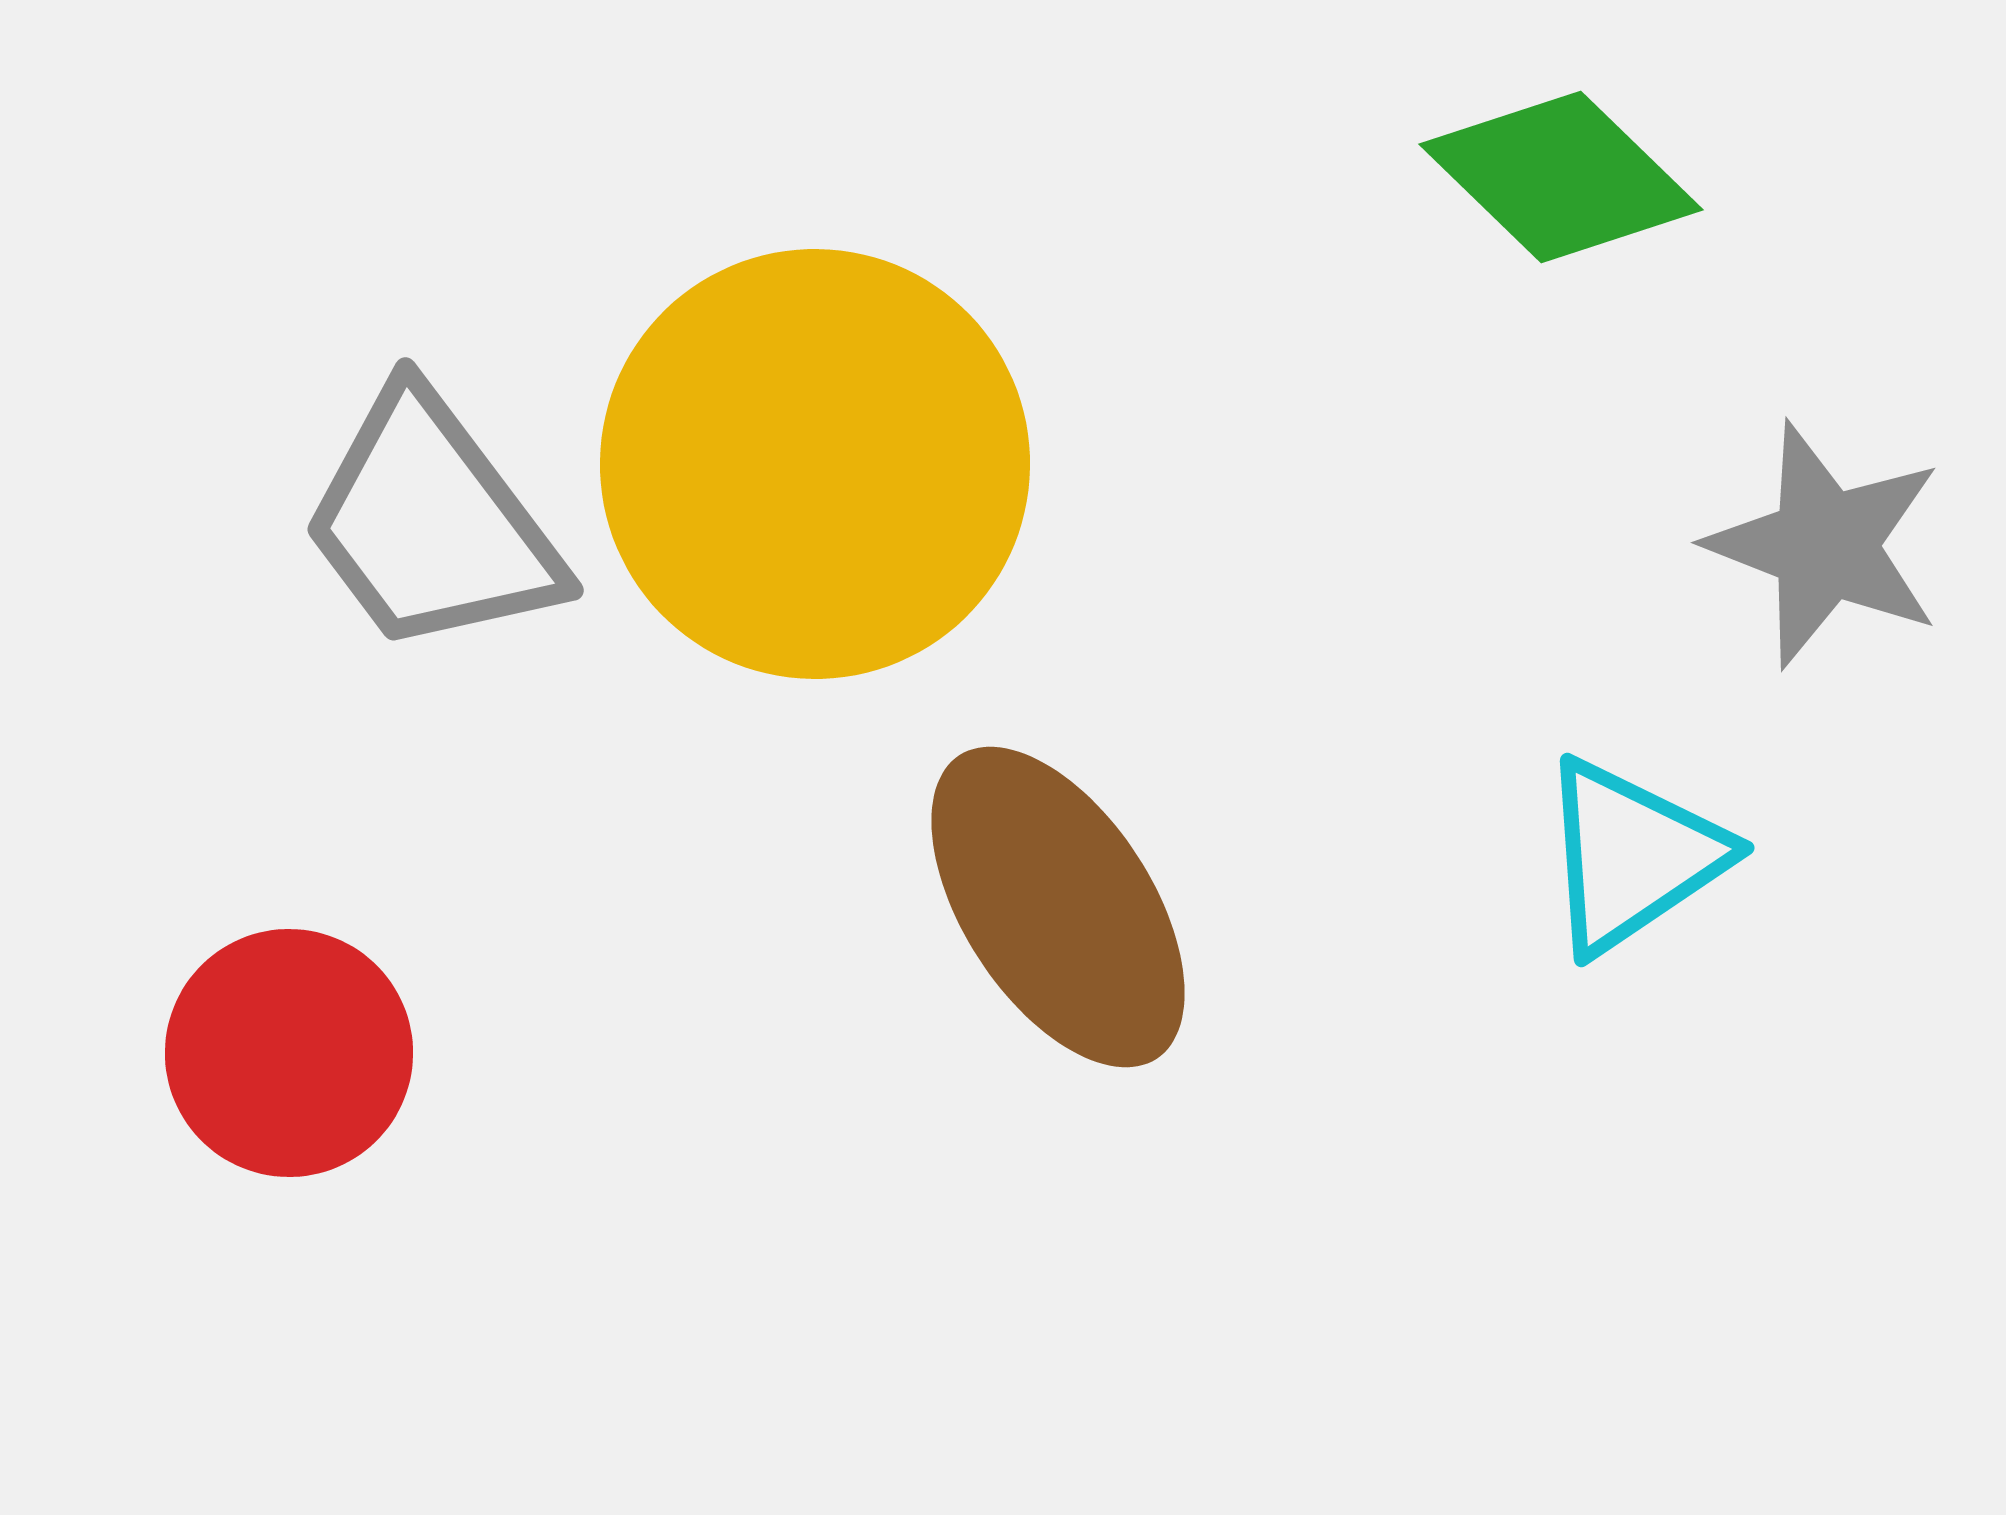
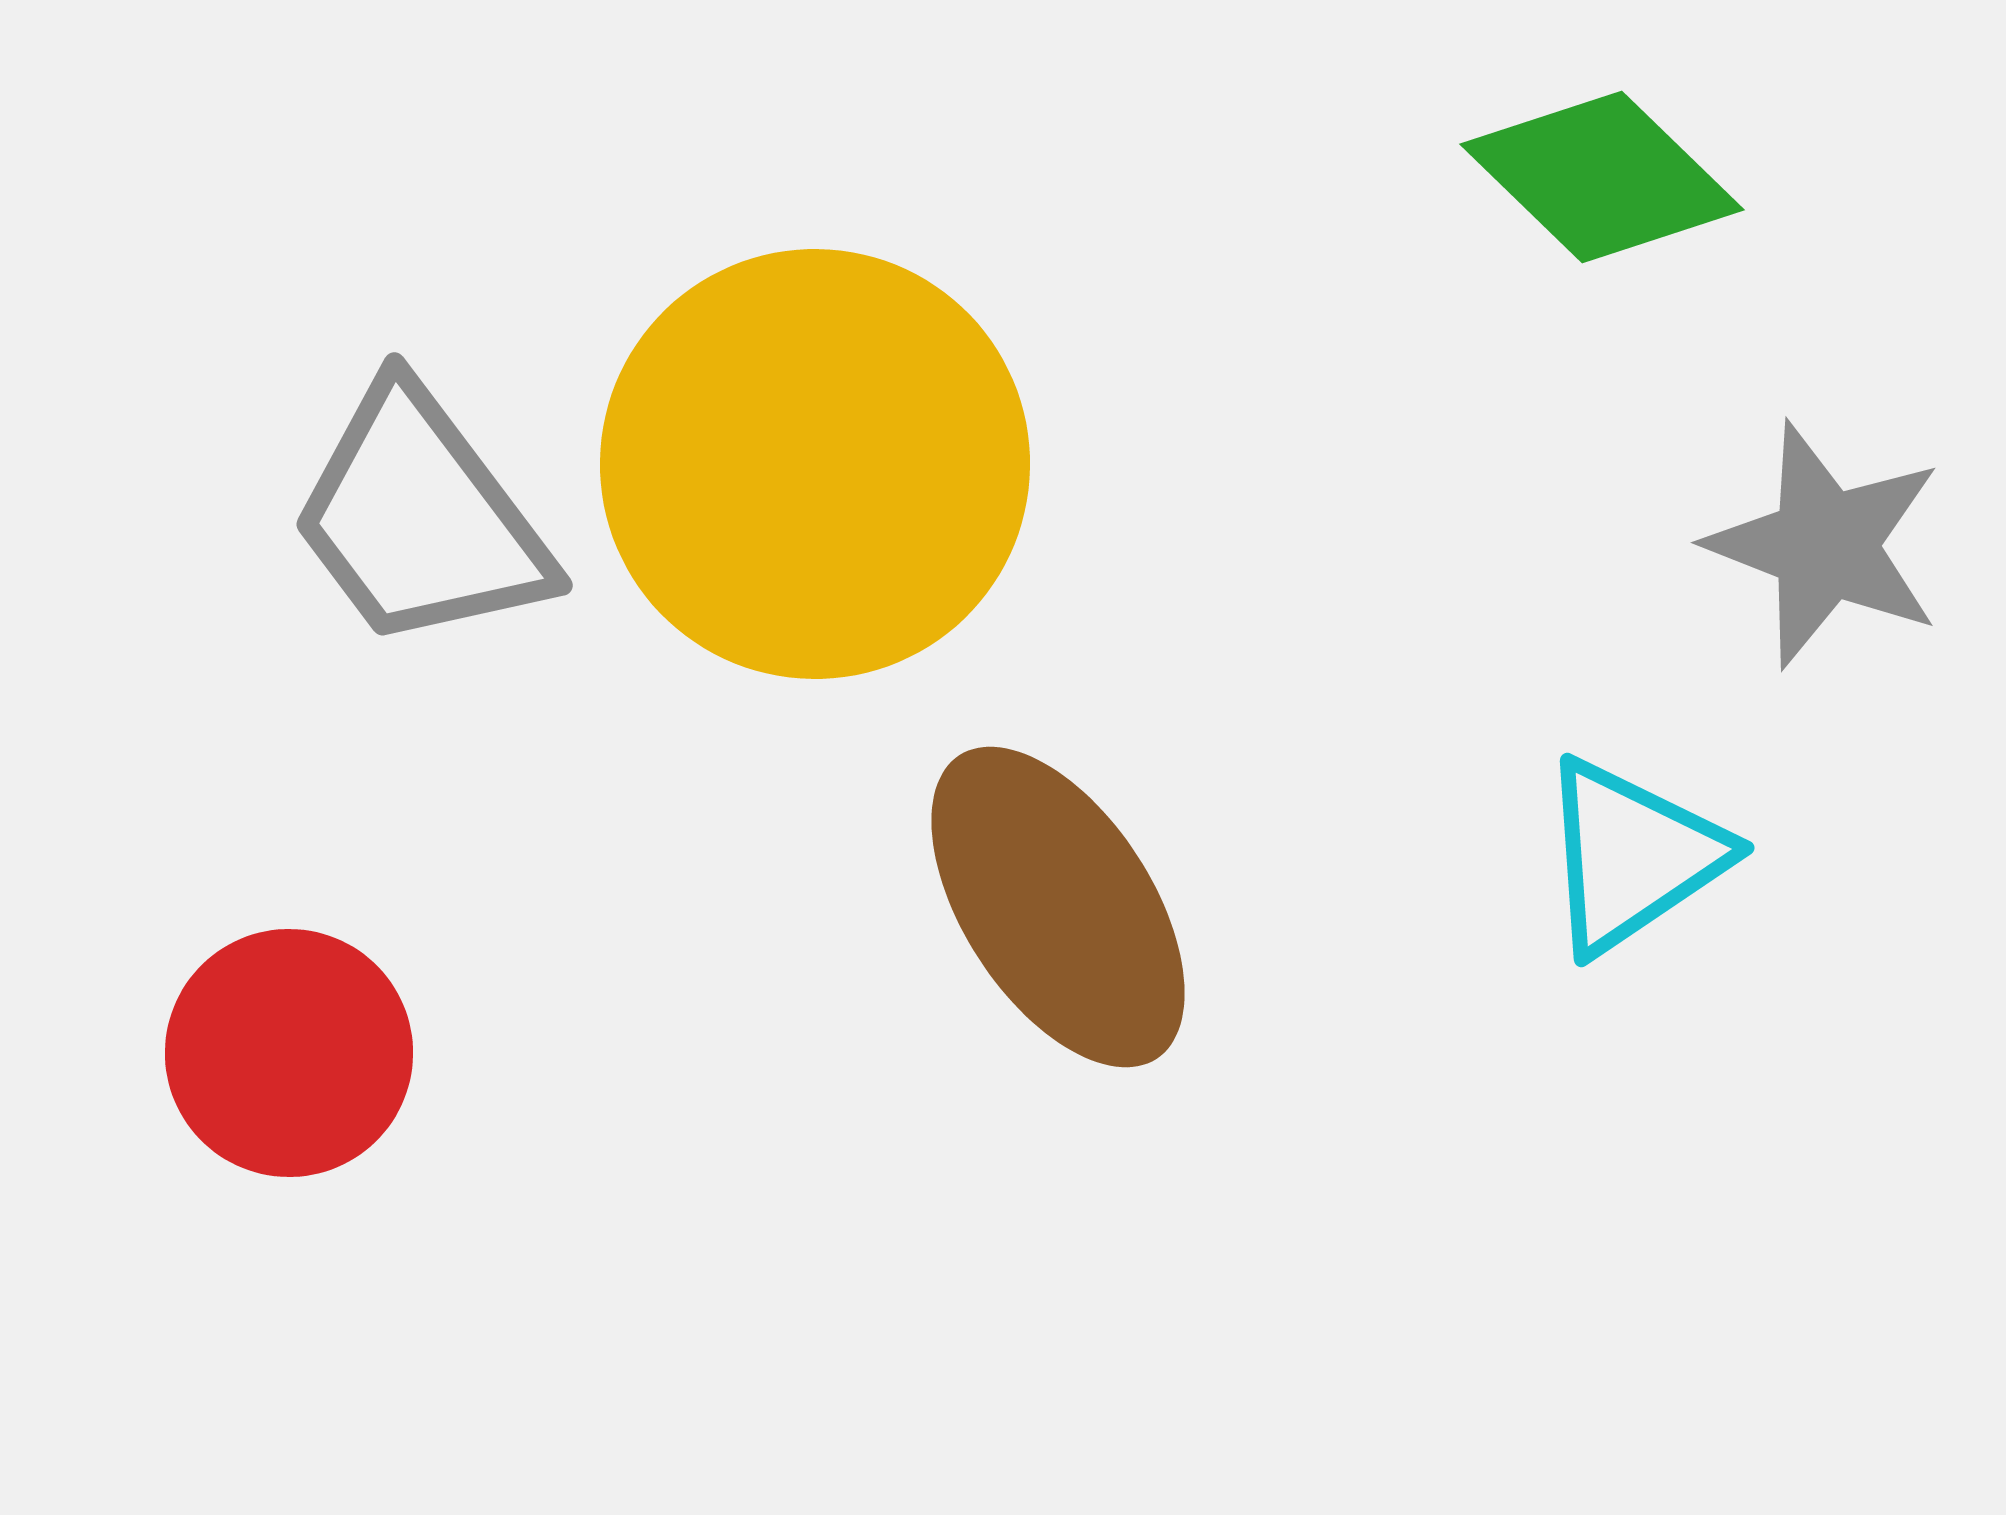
green diamond: moved 41 px right
gray trapezoid: moved 11 px left, 5 px up
